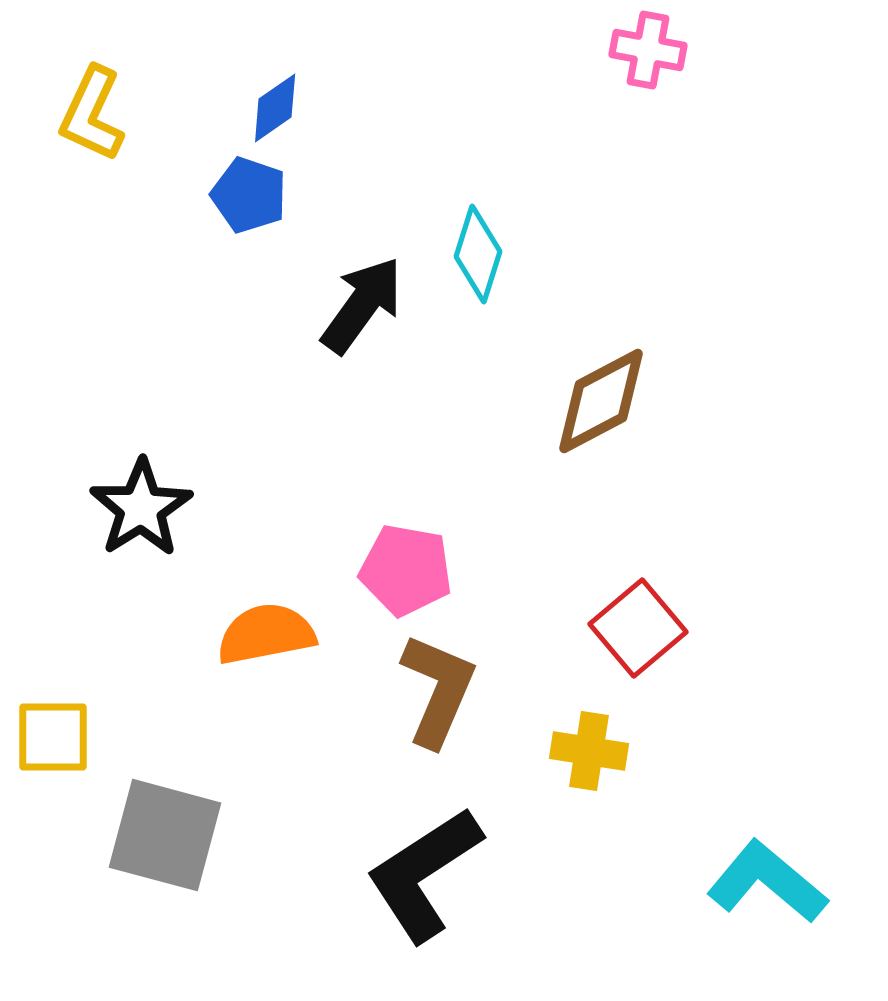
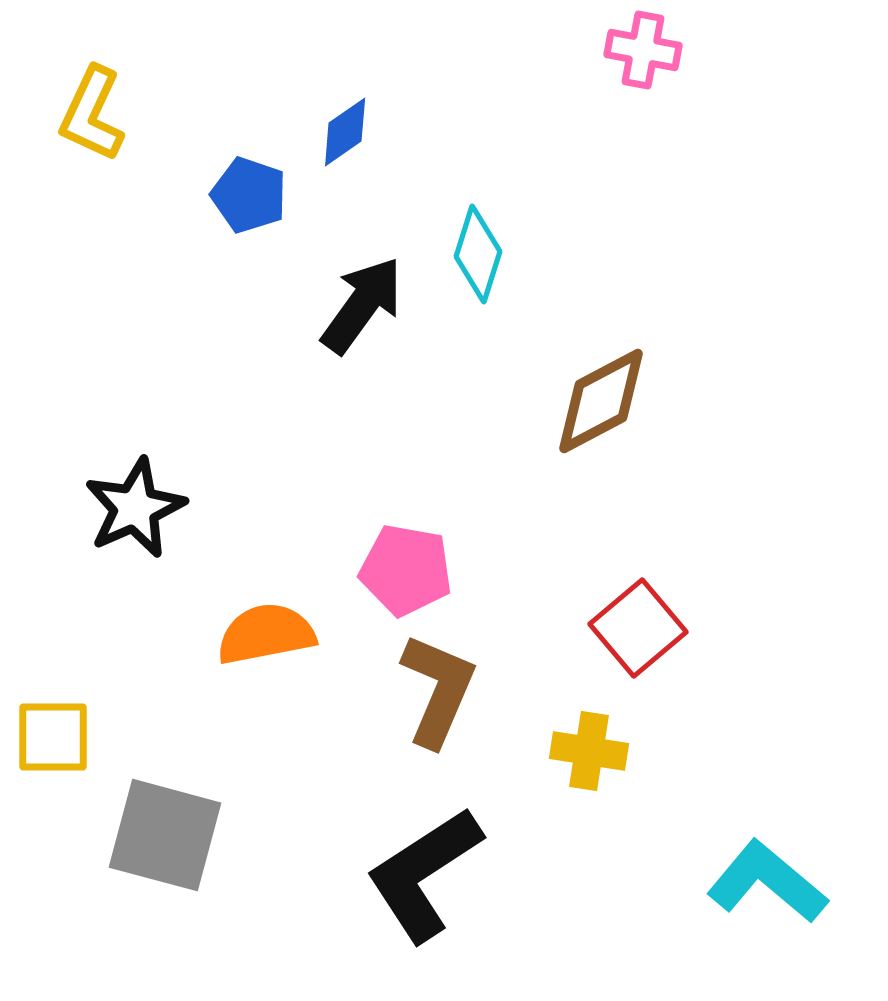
pink cross: moved 5 px left
blue diamond: moved 70 px right, 24 px down
black star: moved 6 px left; rotated 8 degrees clockwise
